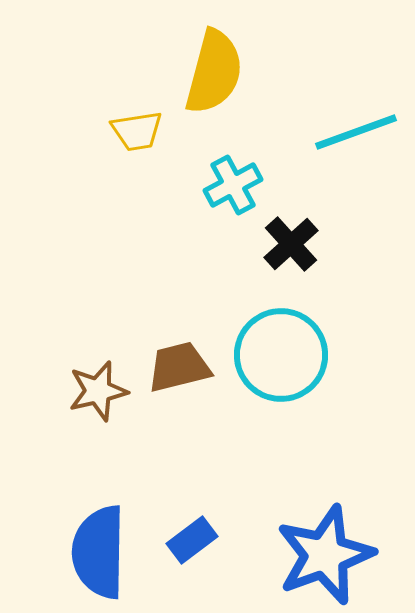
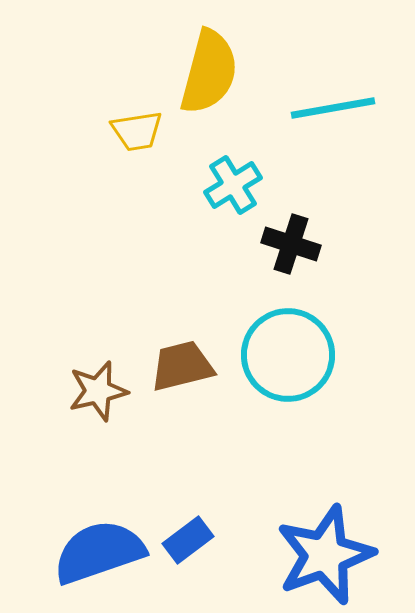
yellow semicircle: moved 5 px left
cyan line: moved 23 px left, 24 px up; rotated 10 degrees clockwise
cyan cross: rotated 4 degrees counterclockwise
black cross: rotated 30 degrees counterclockwise
cyan circle: moved 7 px right
brown trapezoid: moved 3 px right, 1 px up
blue rectangle: moved 4 px left
blue semicircle: rotated 70 degrees clockwise
